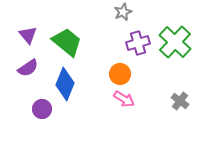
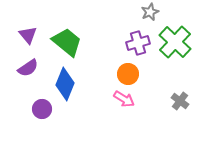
gray star: moved 27 px right
orange circle: moved 8 px right
